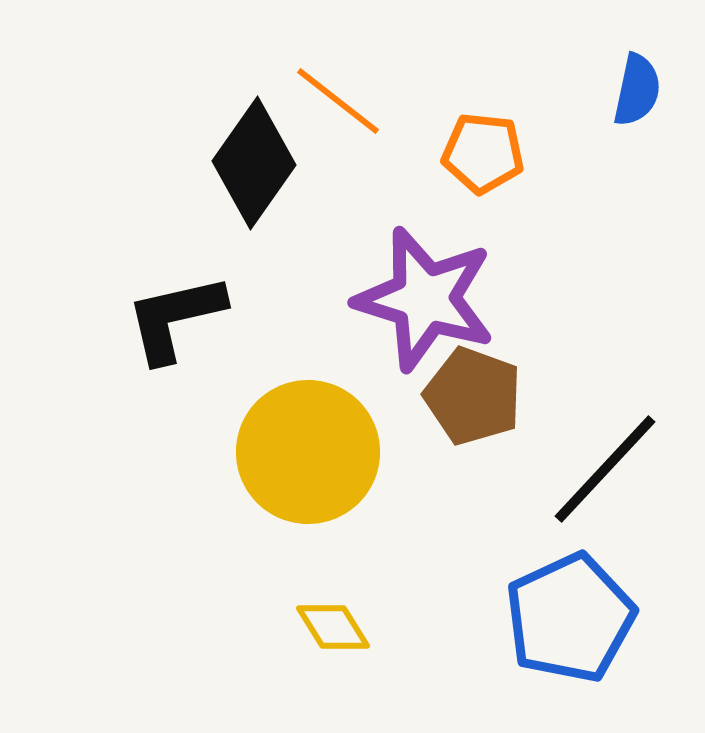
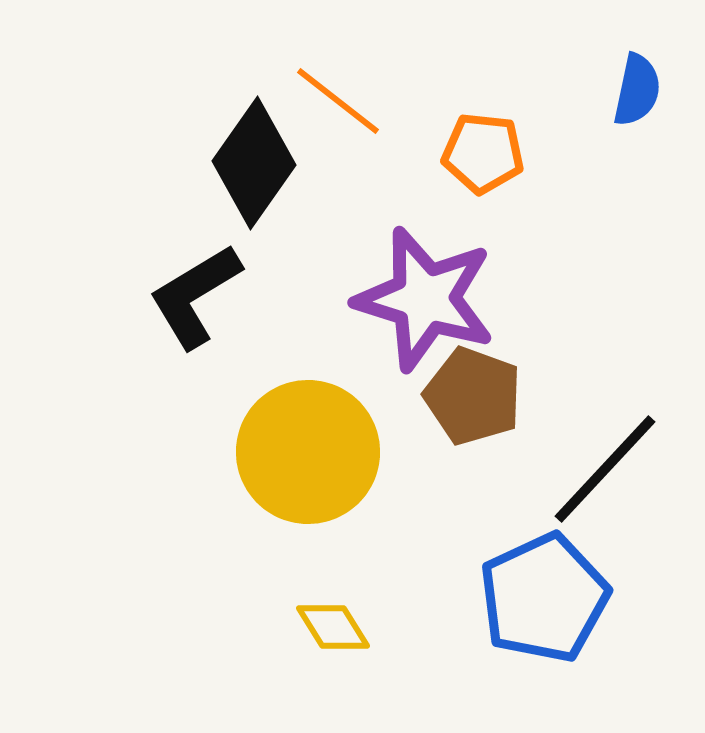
black L-shape: moved 20 px right, 22 px up; rotated 18 degrees counterclockwise
blue pentagon: moved 26 px left, 20 px up
